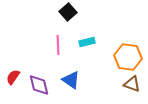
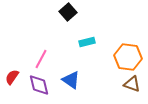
pink line: moved 17 px left, 14 px down; rotated 30 degrees clockwise
red semicircle: moved 1 px left
